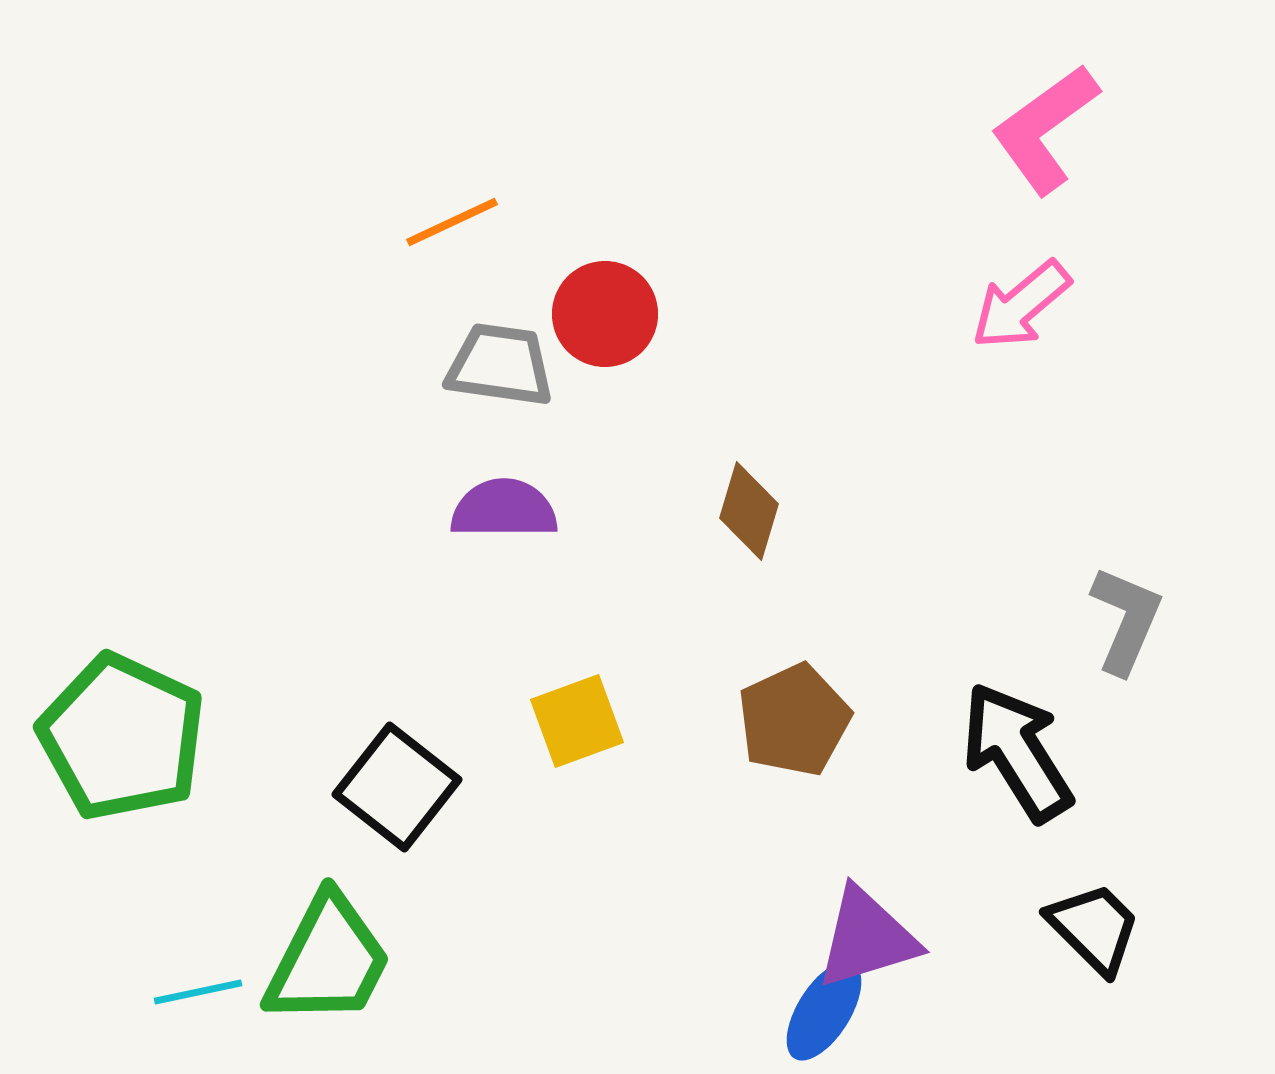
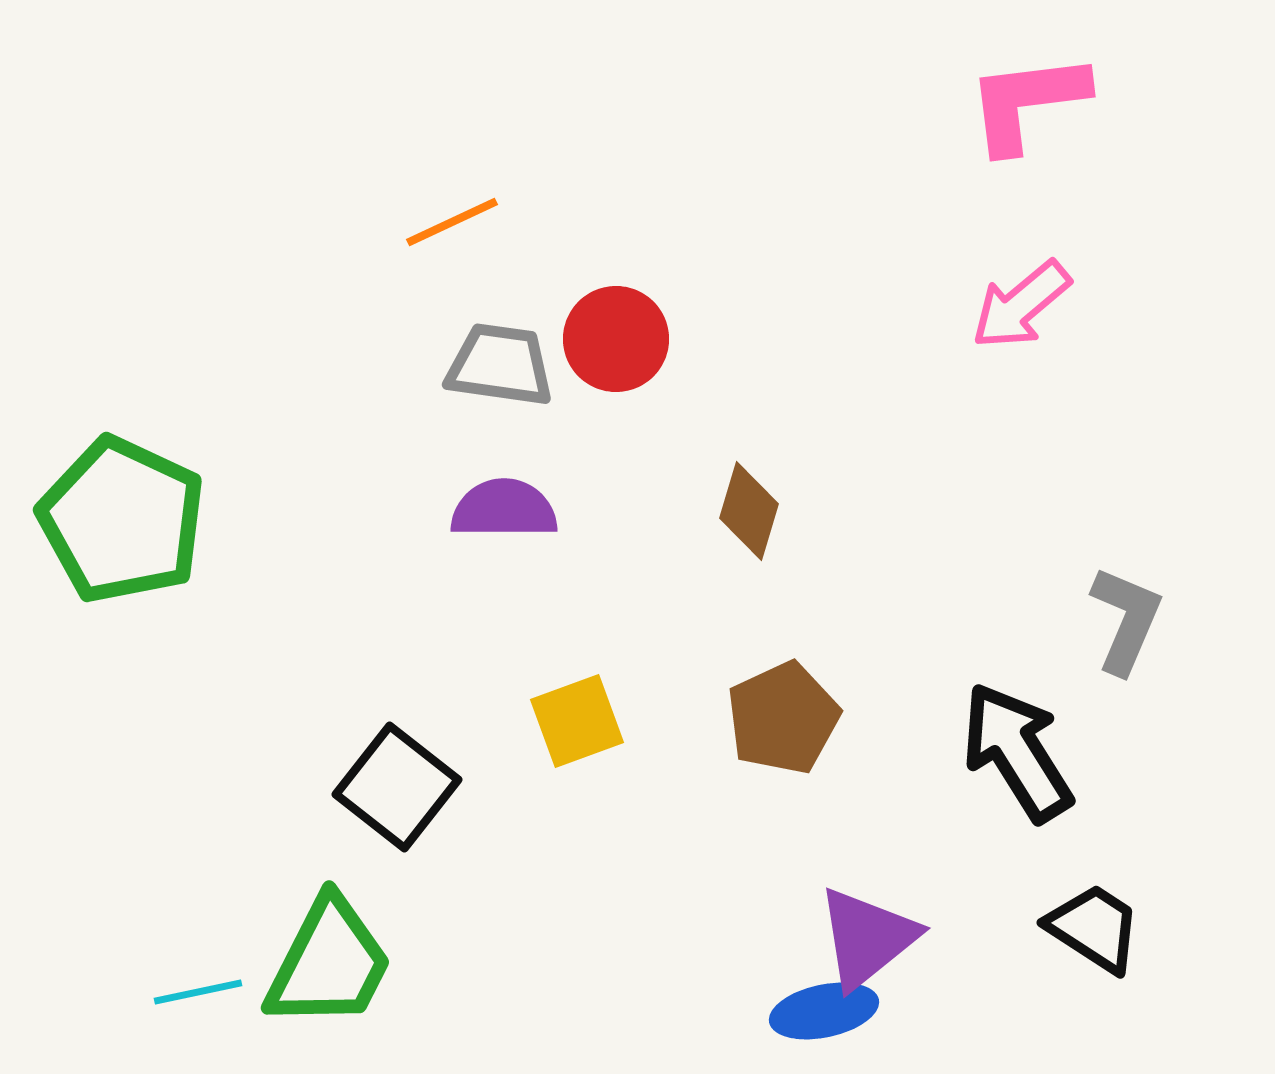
pink L-shape: moved 18 px left, 27 px up; rotated 29 degrees clockwise
red circle: moved 11 px right, 25 px down
brown pentagon: moved 11 px left, 2 px up
green pentagon: moved 217 px up
black trapezoid: rotated 12 degrees counterclockwise
purple triangle: rotated 22 degrees counterclockwise
green trapezoid: moved 1 px right, 3 px down
blue ellipse: rotated 46 degrees clockwise
